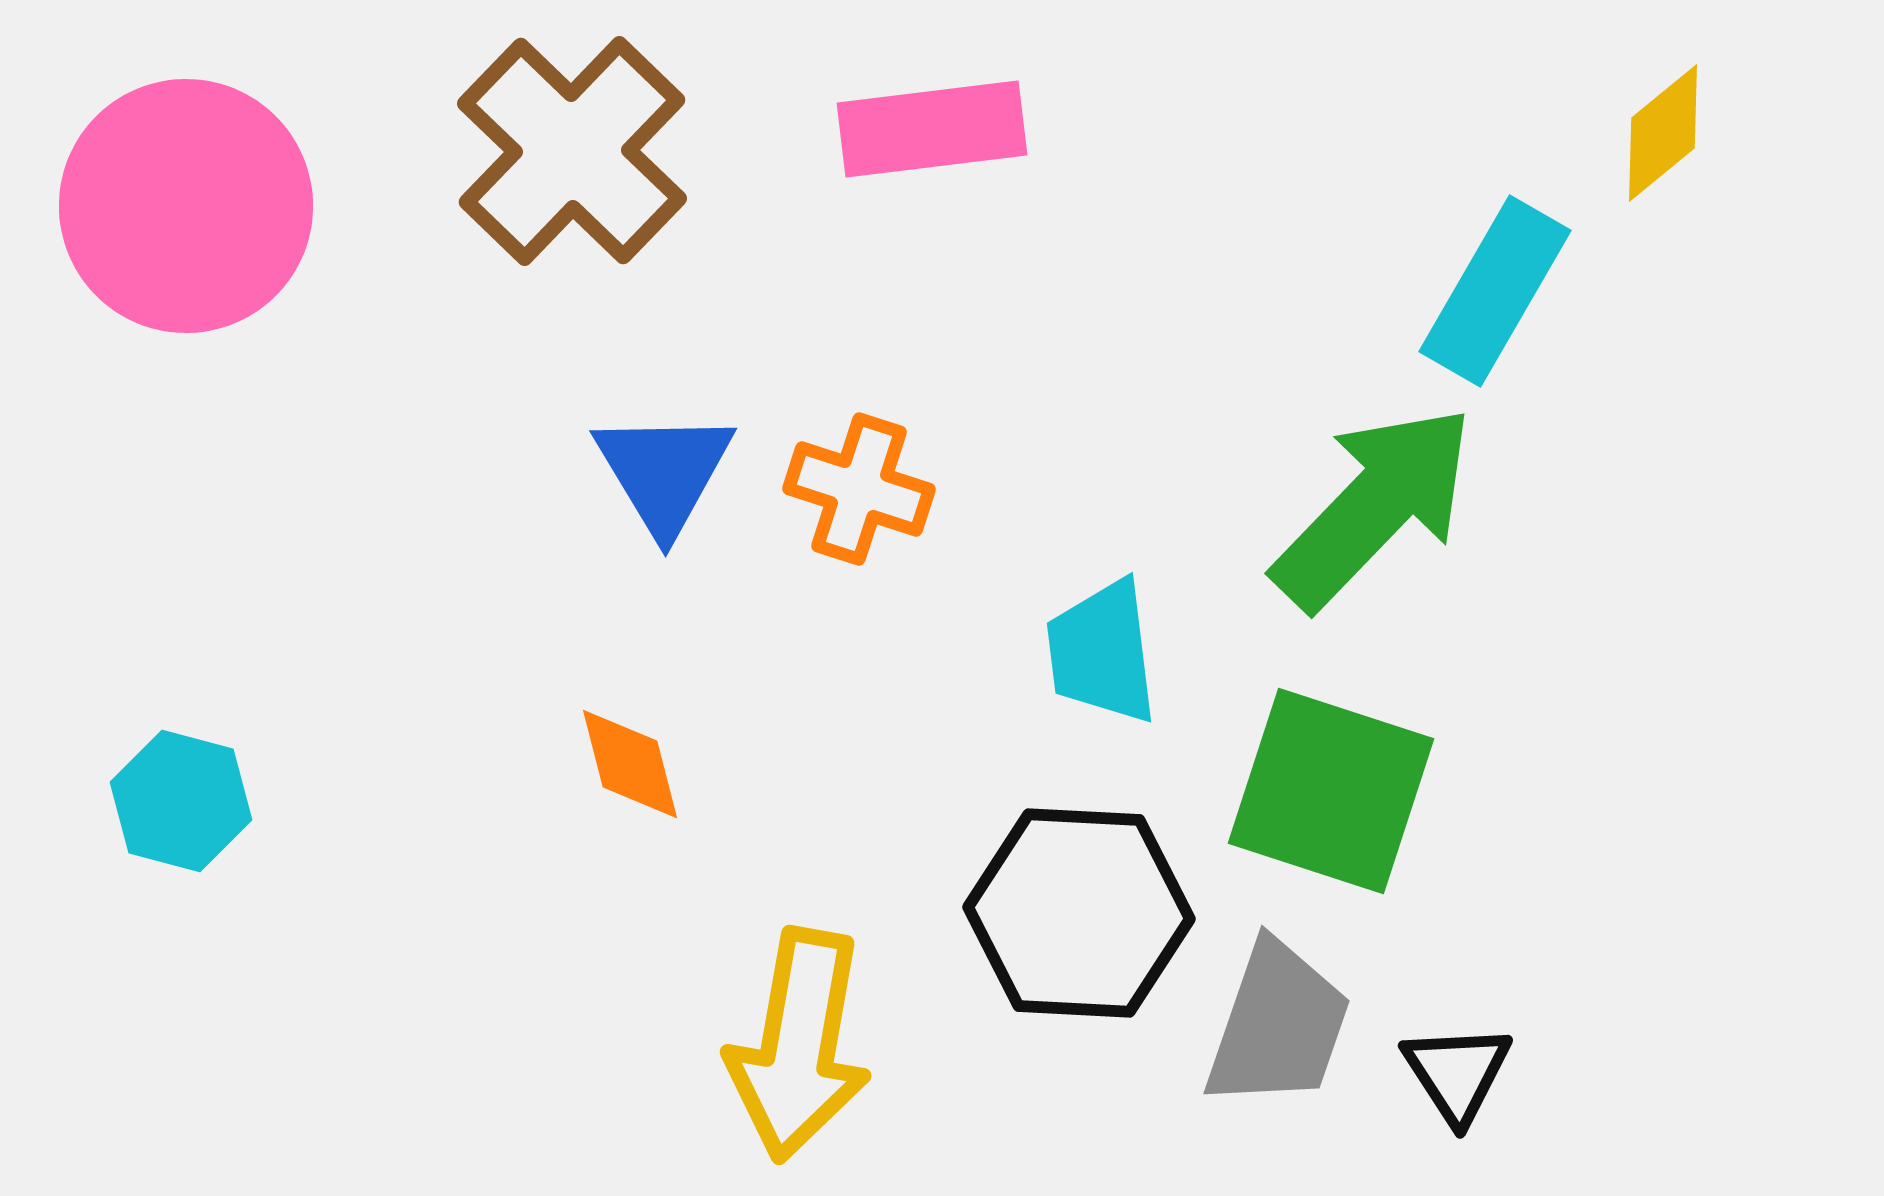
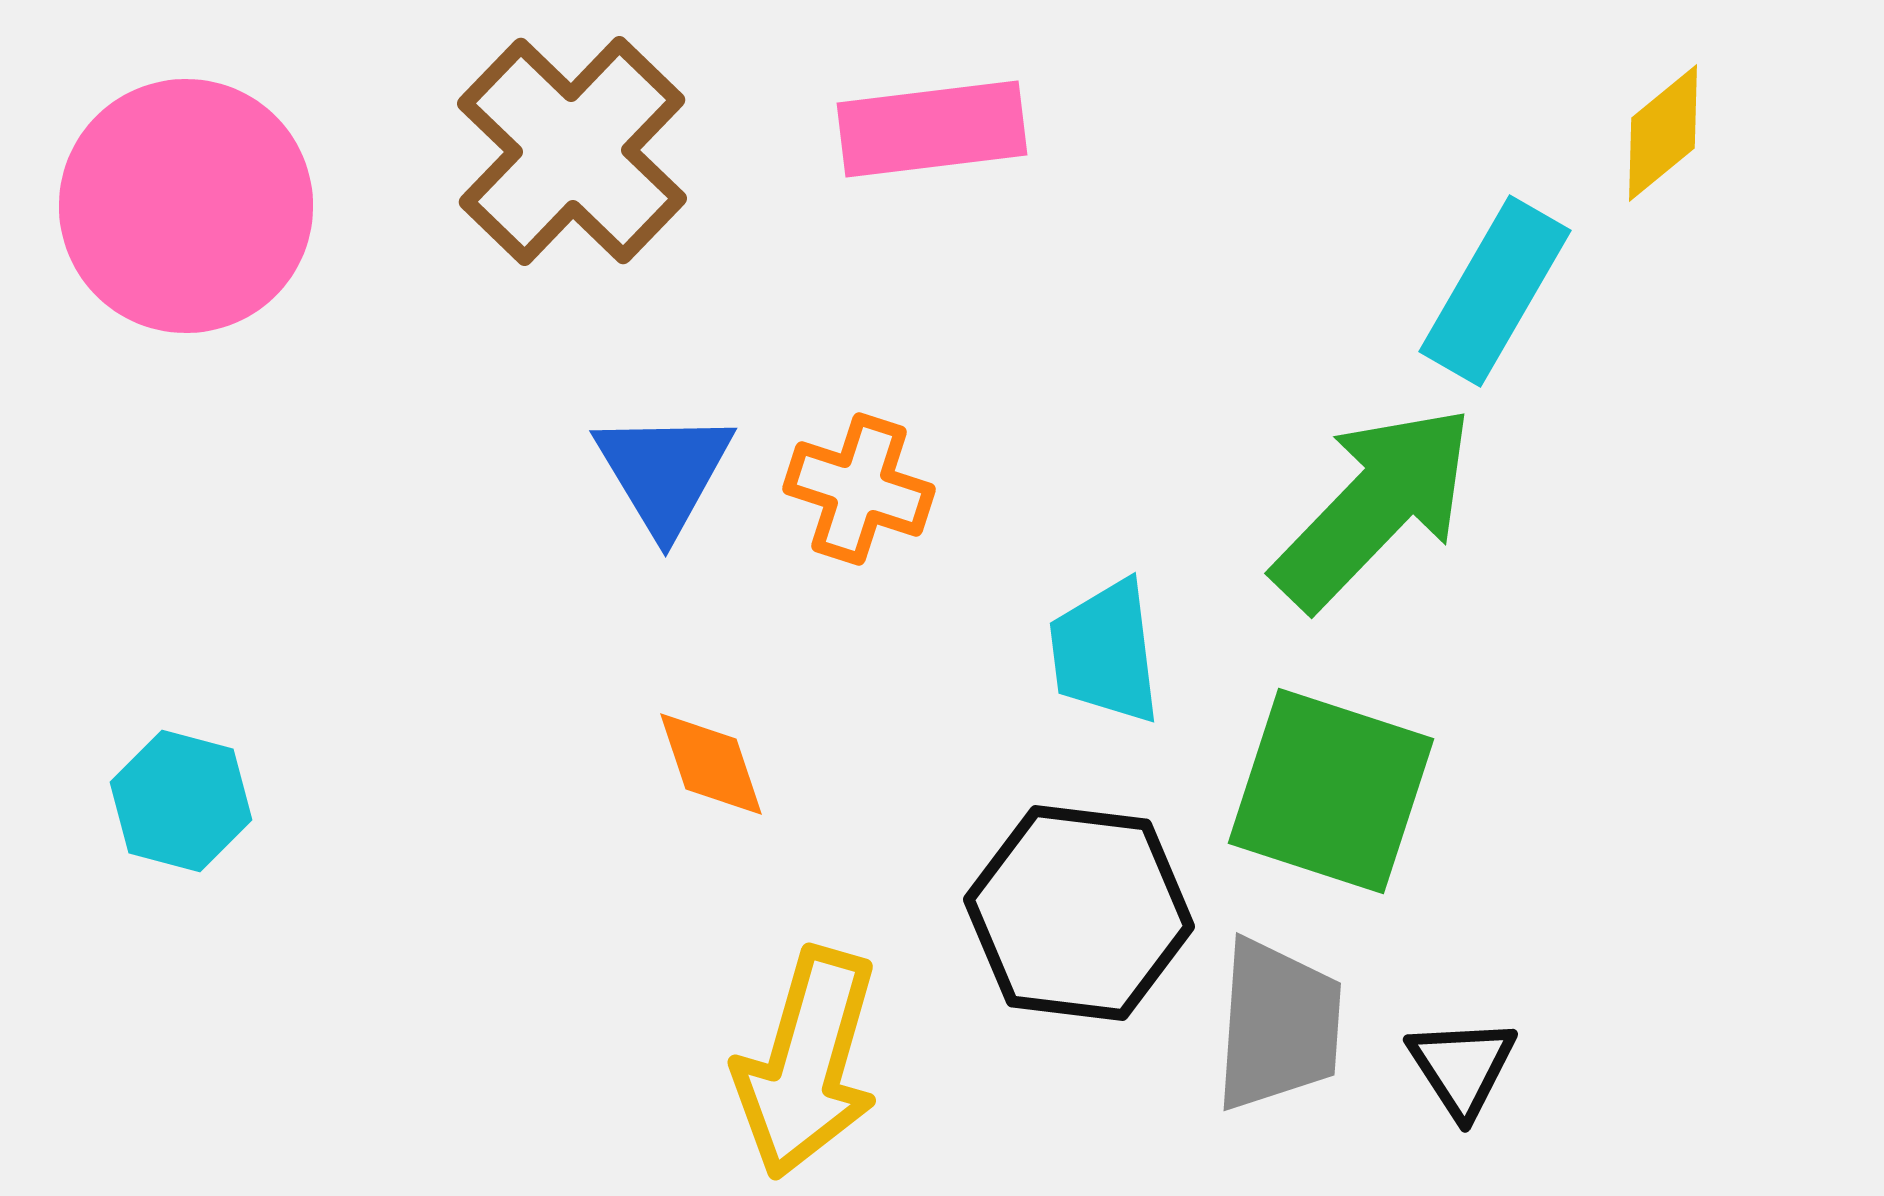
cyan trapezoid: moved 3 px right
orange diamond: moved 81 px right; rotated 4 degrees counterclockwise
black hexagon: rotated 4 degrees clockwise
gray trapezoid: rotated 15 degrees counterclockwise
yellow arrow: moved 8 px right, 18 px down; rotated 6 degrees clockwise
black triangle: moved 5 px right, 6 px up
